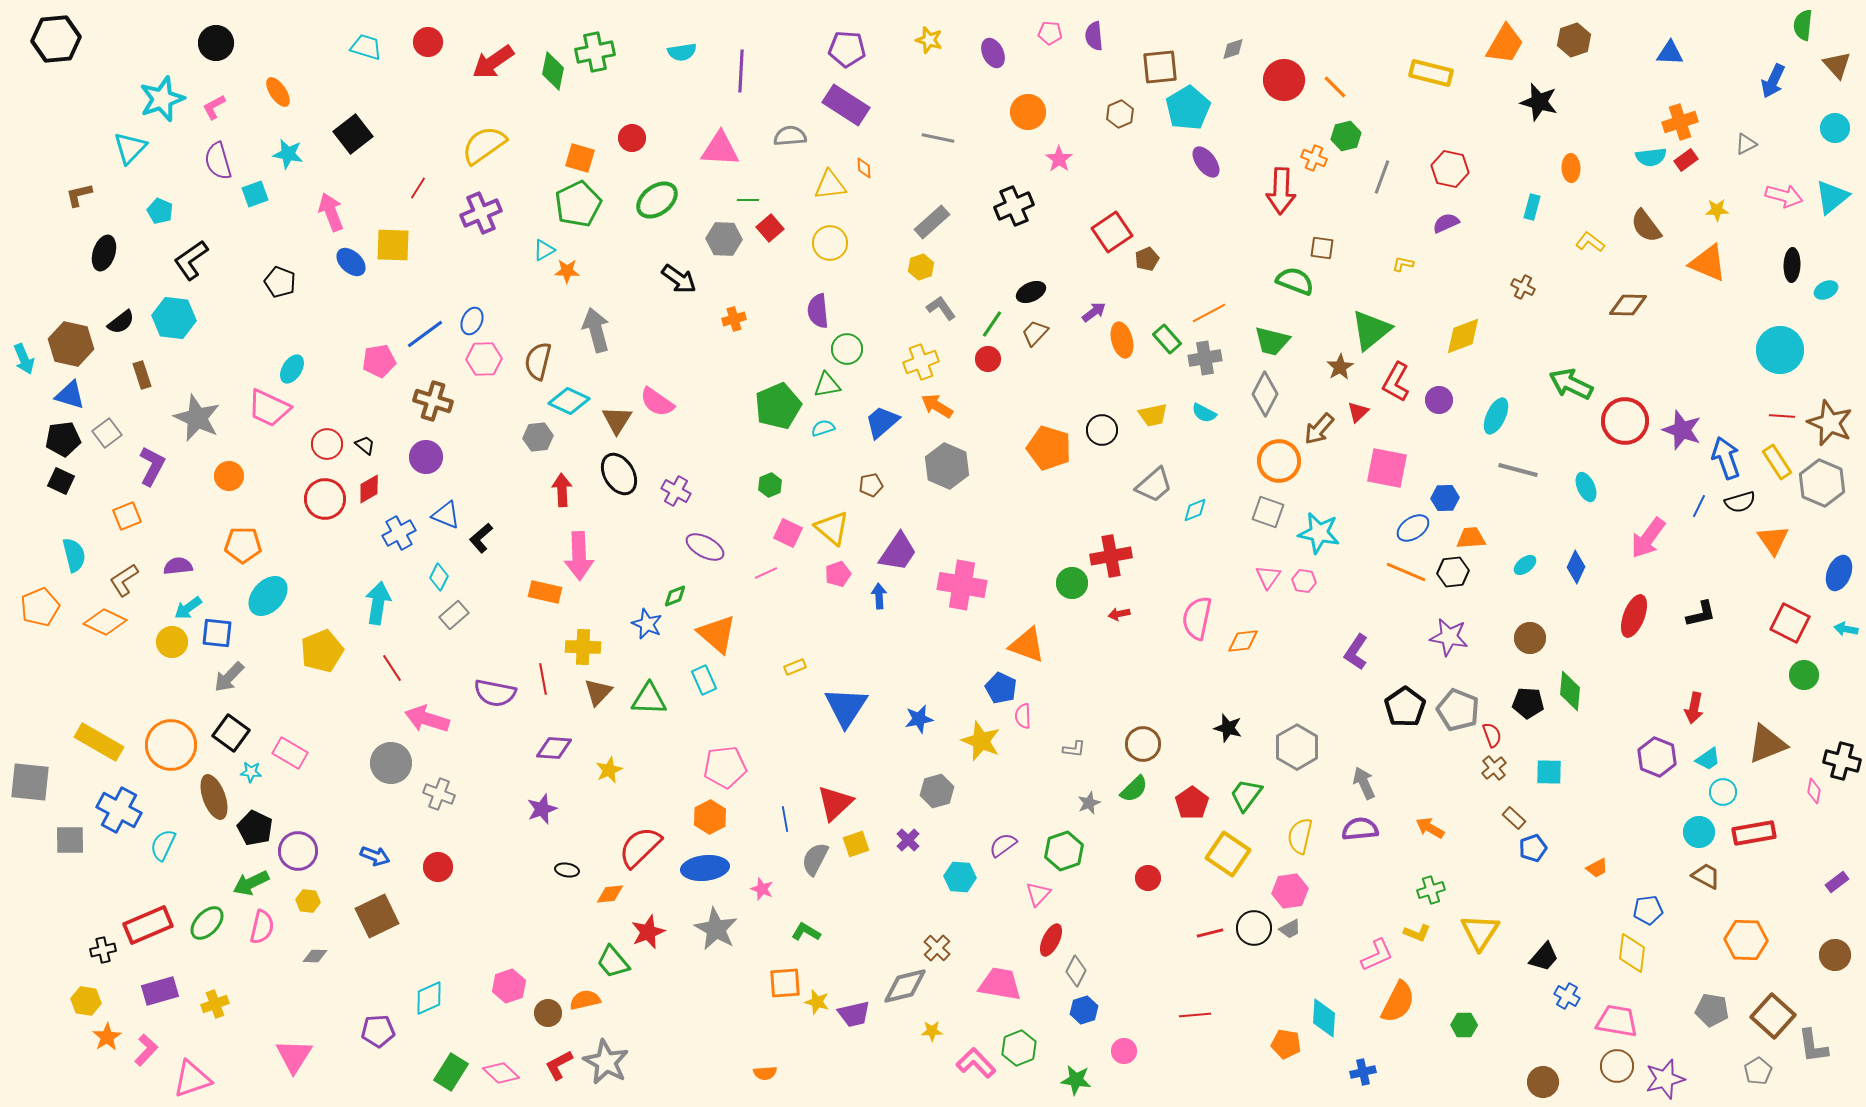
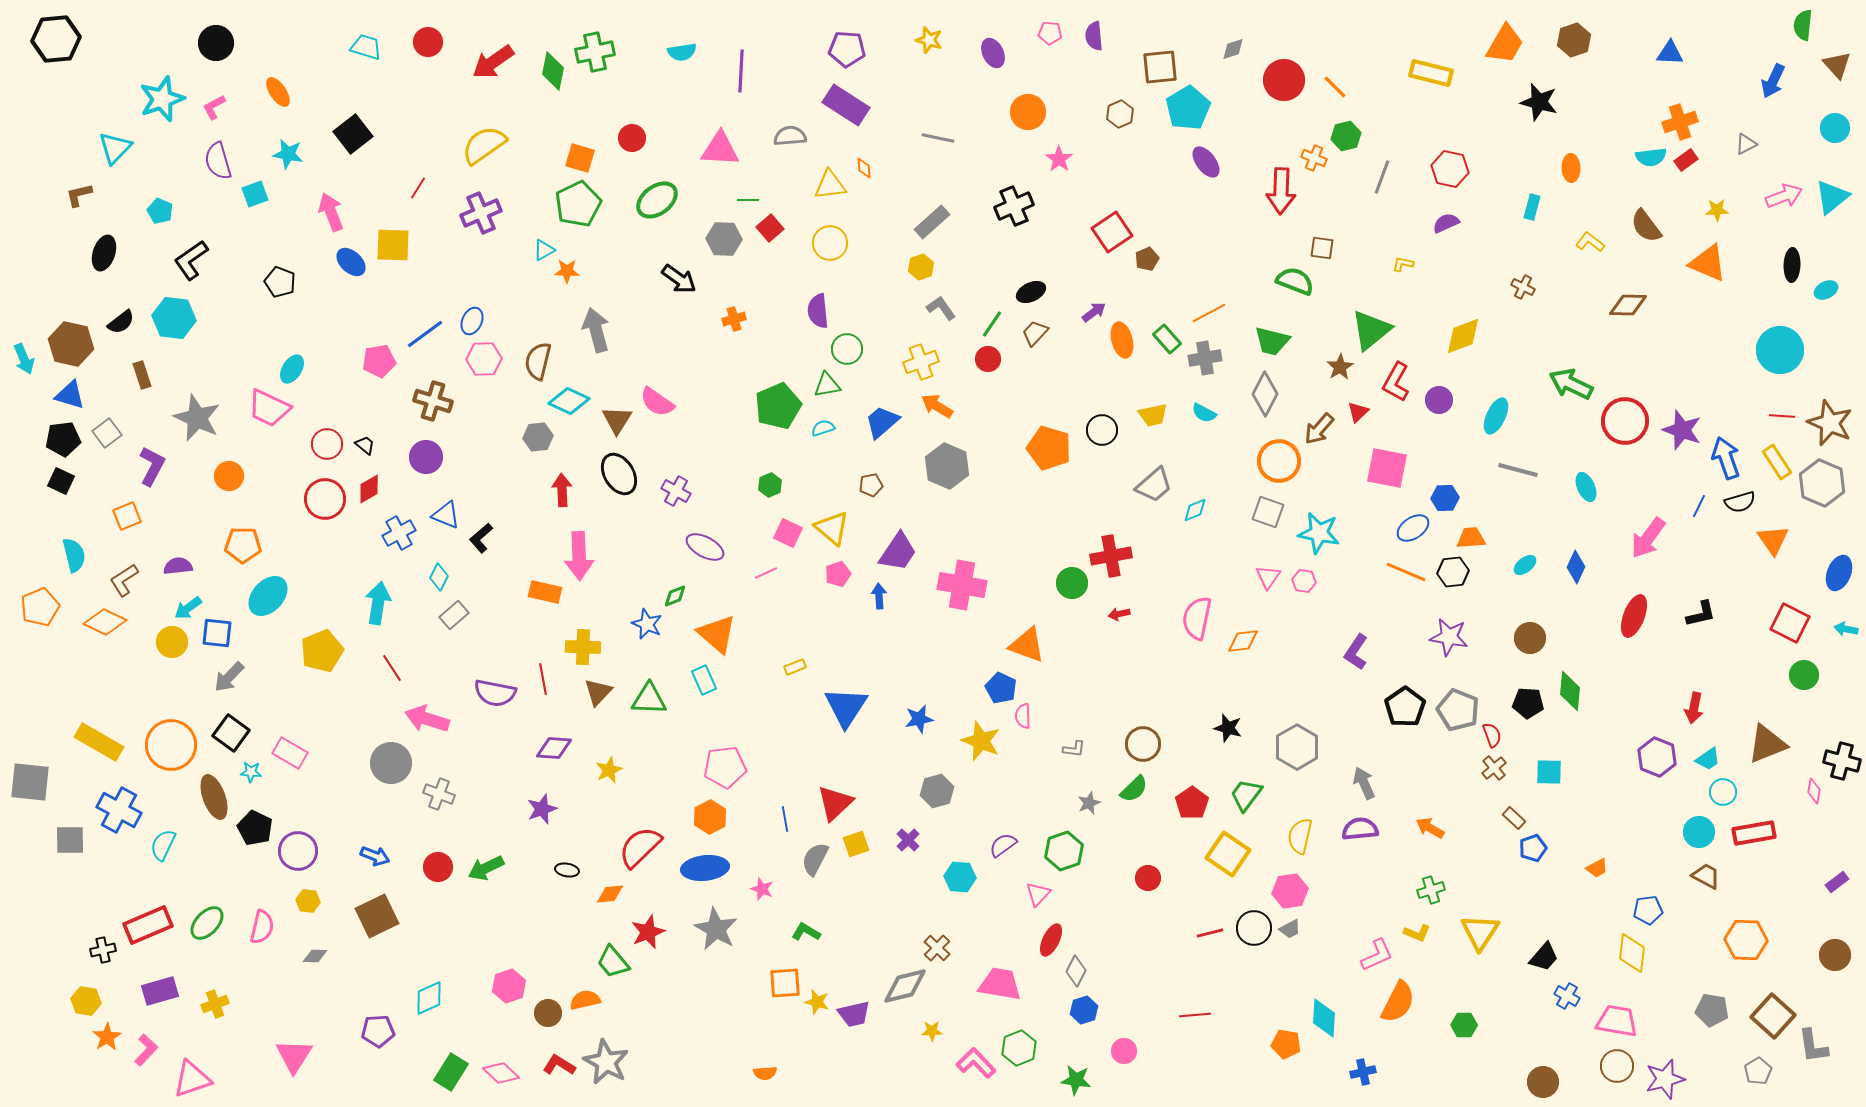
cyan triangle at (130, 148): moved 15 px left
pink arrow at (1784, 196): rotated 36 degrees counterclockwise
green arrow at (251, 883): moved 235 px right, 15 px up
red L-shape at (559, 1065): rotated 60 degrees clockwise
